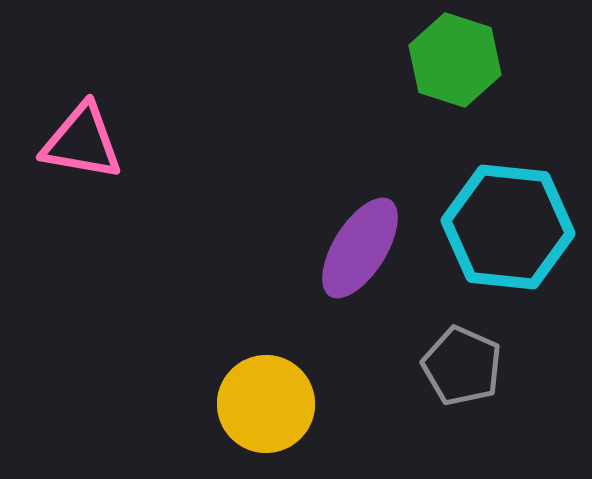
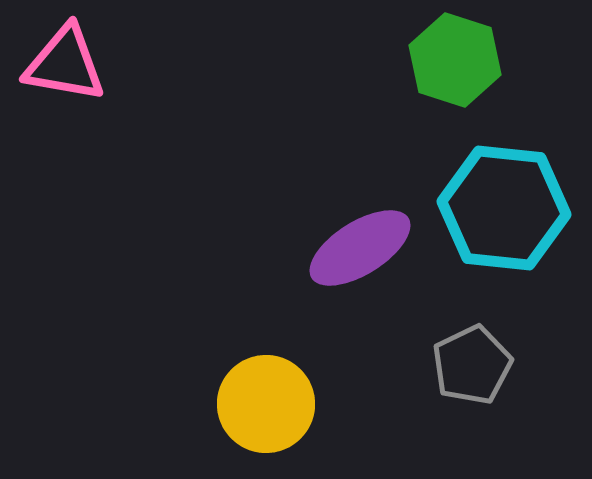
pink triangle: moved 17 px left, 78 px up
cyan hexagon: moved 4 px left, 19 px up
purple ellipse: rotated 26 degrees clockwise
gray pentagon: moved 10 px right, 1 px up; rotated 22 degrees clockwise
